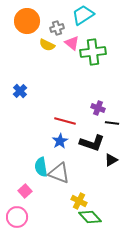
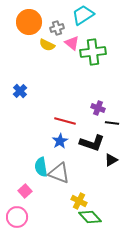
orange circle: moved 2 px right, 1 px down
